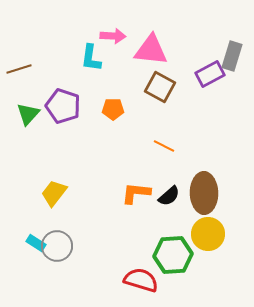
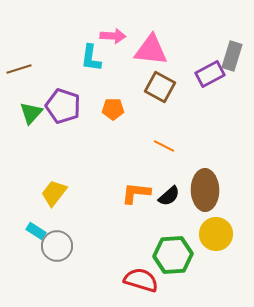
green triangle: moved 3 px right, 1 px up
brown ellipse: moved 1 px right, 3 px up
yellow circle: moved 8 px right
cyan rectangle: moved 12 px up
